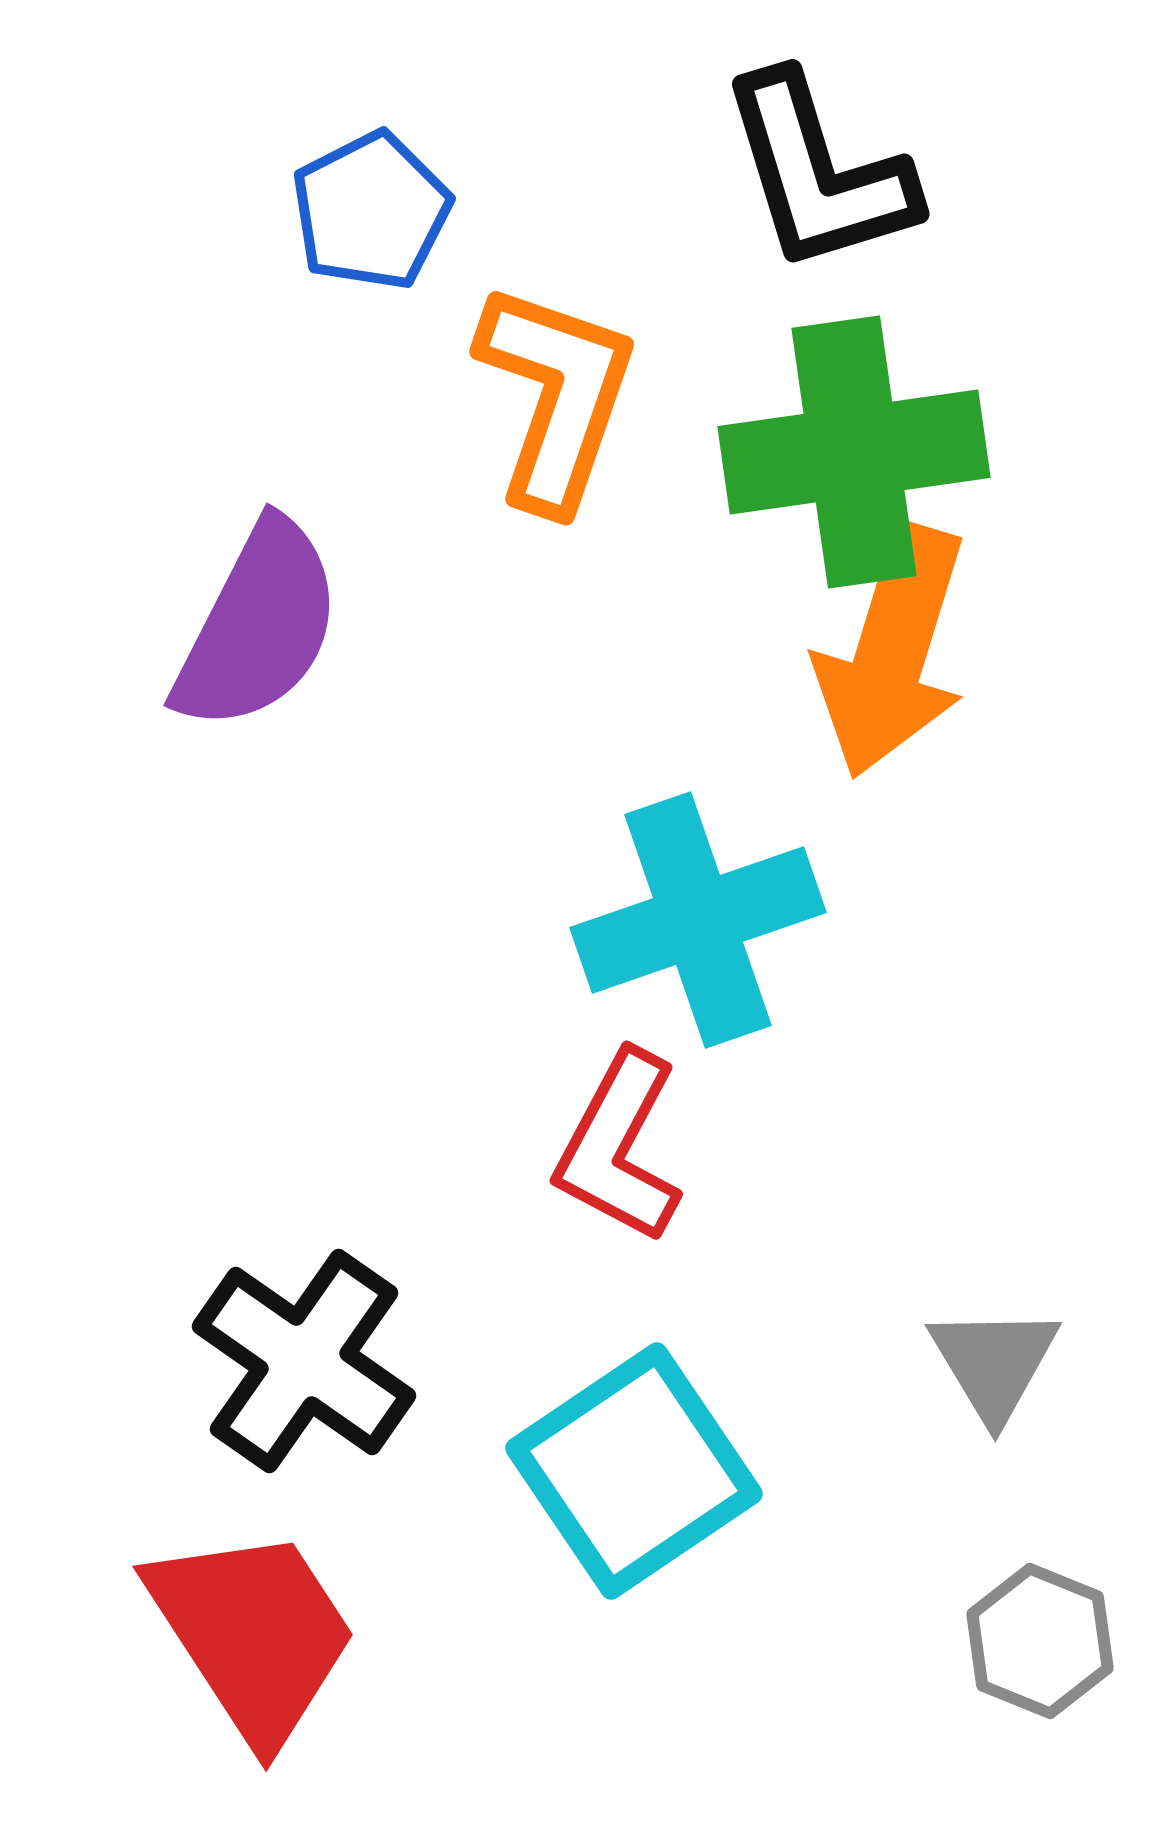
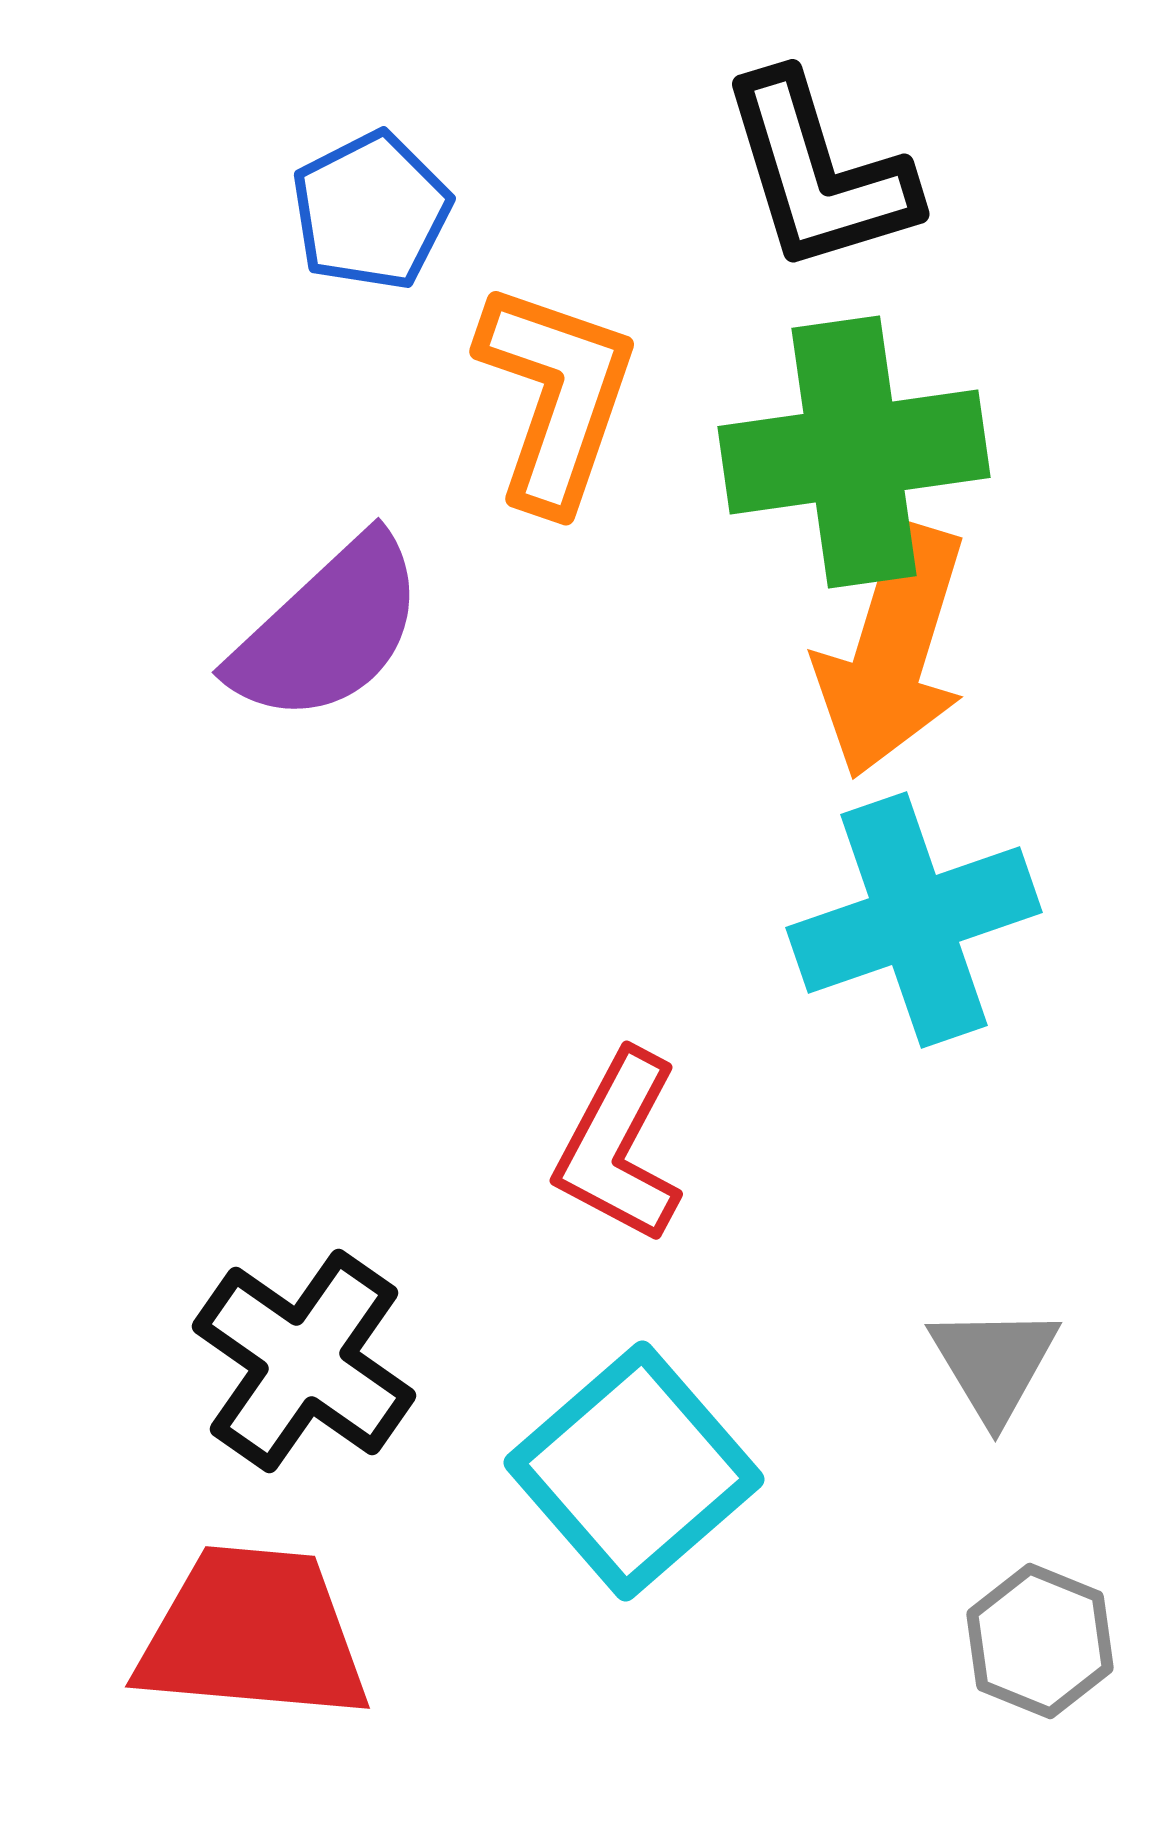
purple semicircle: moved 70 px right, 4 px down; rotated 20 degrees clockwise
cyan cross: moved 216 px right
cyan square: rotated 7 degrees counterclockwise
red trapezoid: rotated 52 degrees counterclockwise
